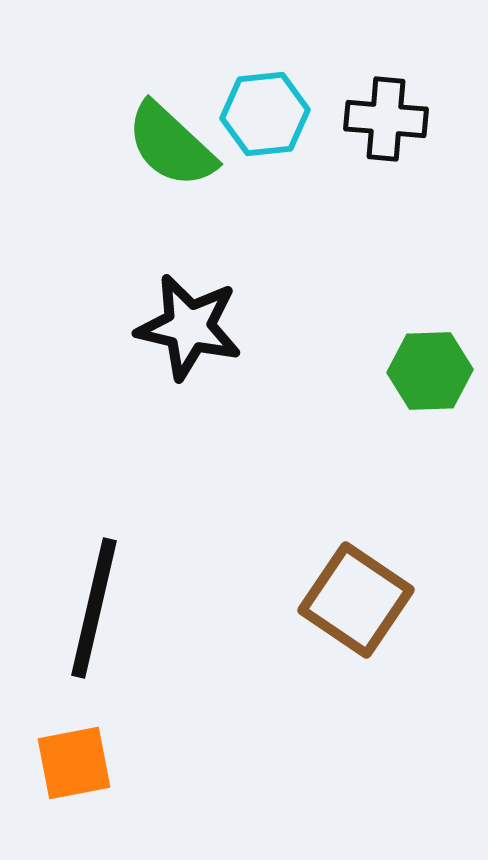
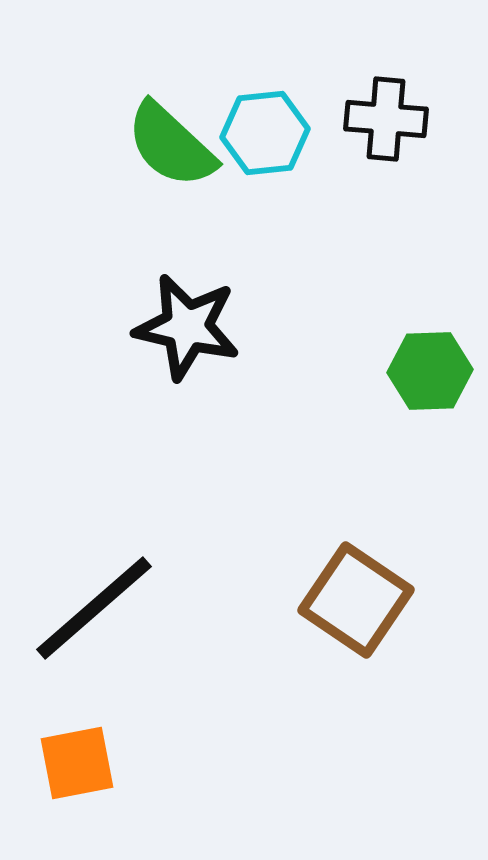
cyan hexagon: moved 19 px down
black star: moved 2 px left
black line: rotated 36 degrees clockwise
orange square: moved 3 px right
